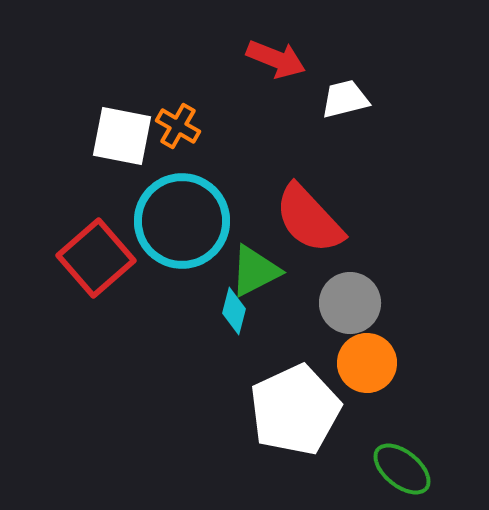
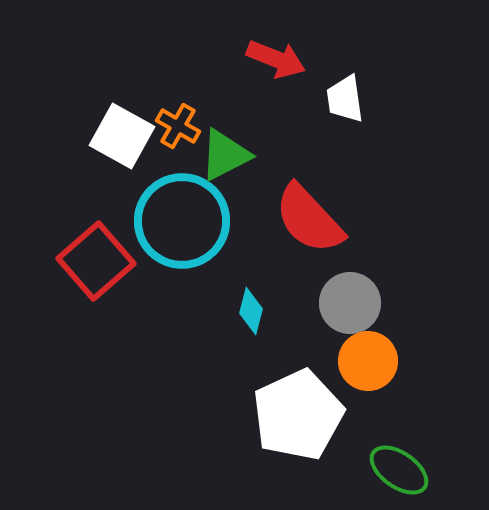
white trapezoid: rotated 84 degrees counterclockwise
white square: rotated 18 degrees clockwise
red square: moved 3 px down
green triangle: moved 30 px left, 116 px up
cyan diamond: moved 17 px right
orange circle: moved 1 px right, 2 px up
white pentagon: moved 3 px right, 5 px down
green ellipse: moved 3 px left, 1 px down; rotated 4 degrees counterclockwise
